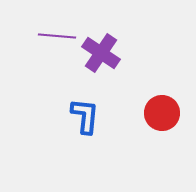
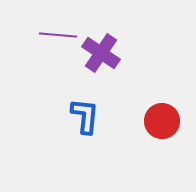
purple line: moved 1 px right, 1 px up
red circle: moved 8 px down
